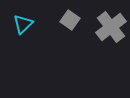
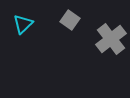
gray cross: moved 12 px down
